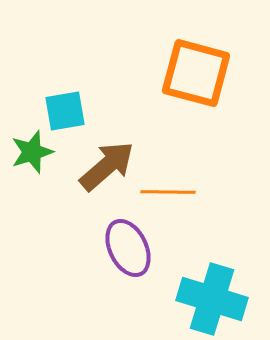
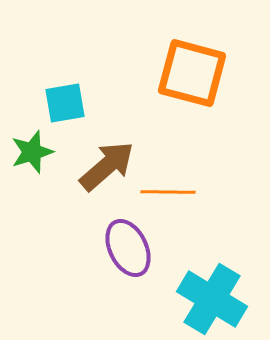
orange square: moved 4 px left
cyan square: moved 8 px up
cyan cross: rotated 14 degrees clockwise
